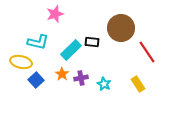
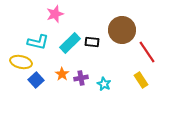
brown circle: moved 1 px right, 2 px down
cyan rectangle: moved 1 px left, 7 px up
yellow rectangle: moved 3 px right, 4 px up
